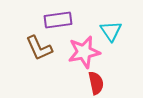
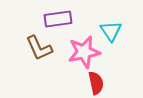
purple rectangle: moved 1 px up
